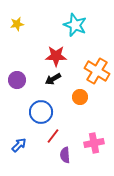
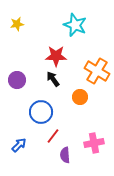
black arrow: rotated 84 degrees clockwise
